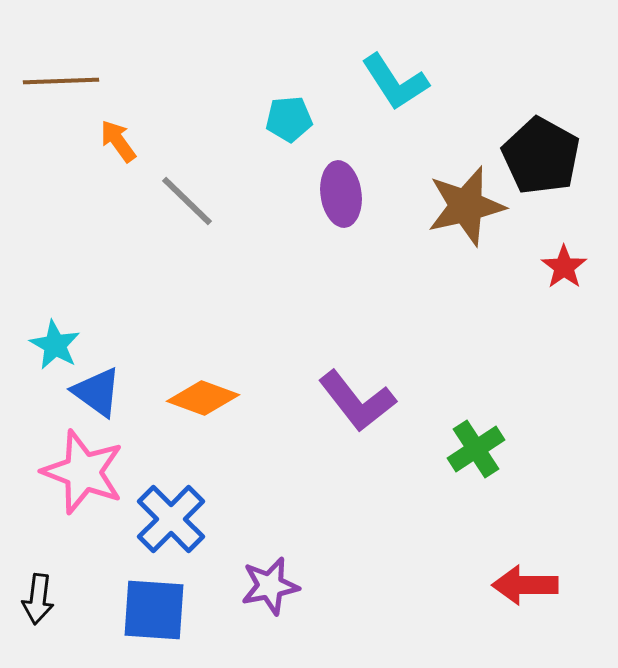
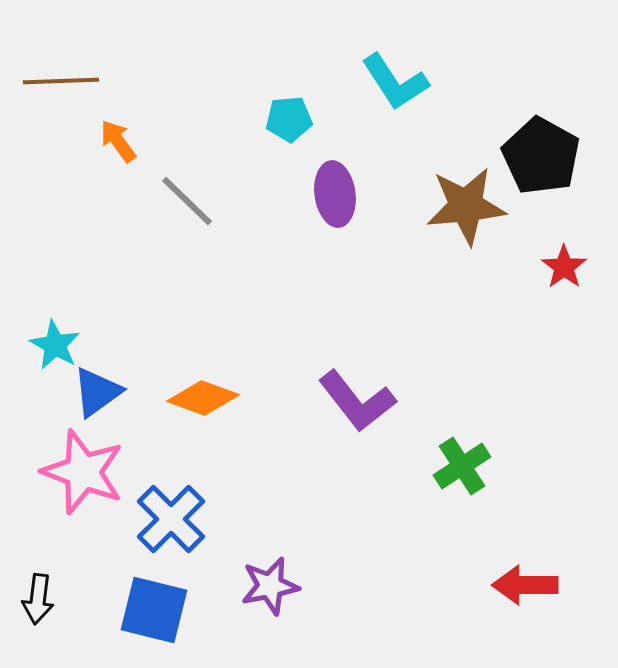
purple ellipse: moved 6 px left
brown star: rotated 8 degrees clockwise
blue triangle: rotated 48 degrees clockwise
green cross: moved 14 px left, 17 px down
blue square: rotated 10 degrees clockwise
